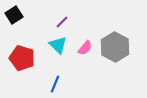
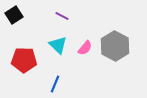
purple line: moved 6 px up; rotated 72 degrees clockwise
gray hexagon: moved 1 px up
red pentagon: moved 2 px right, 2 px down; rotated 15 degrees counterclockwise
